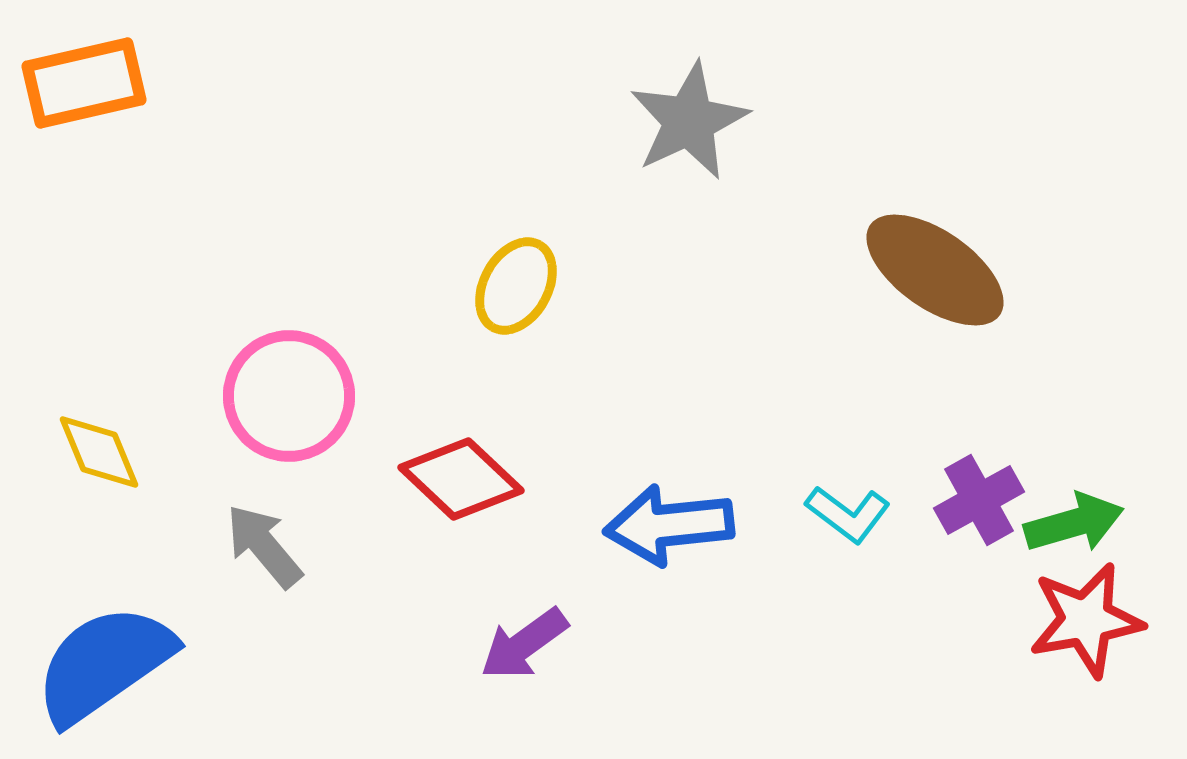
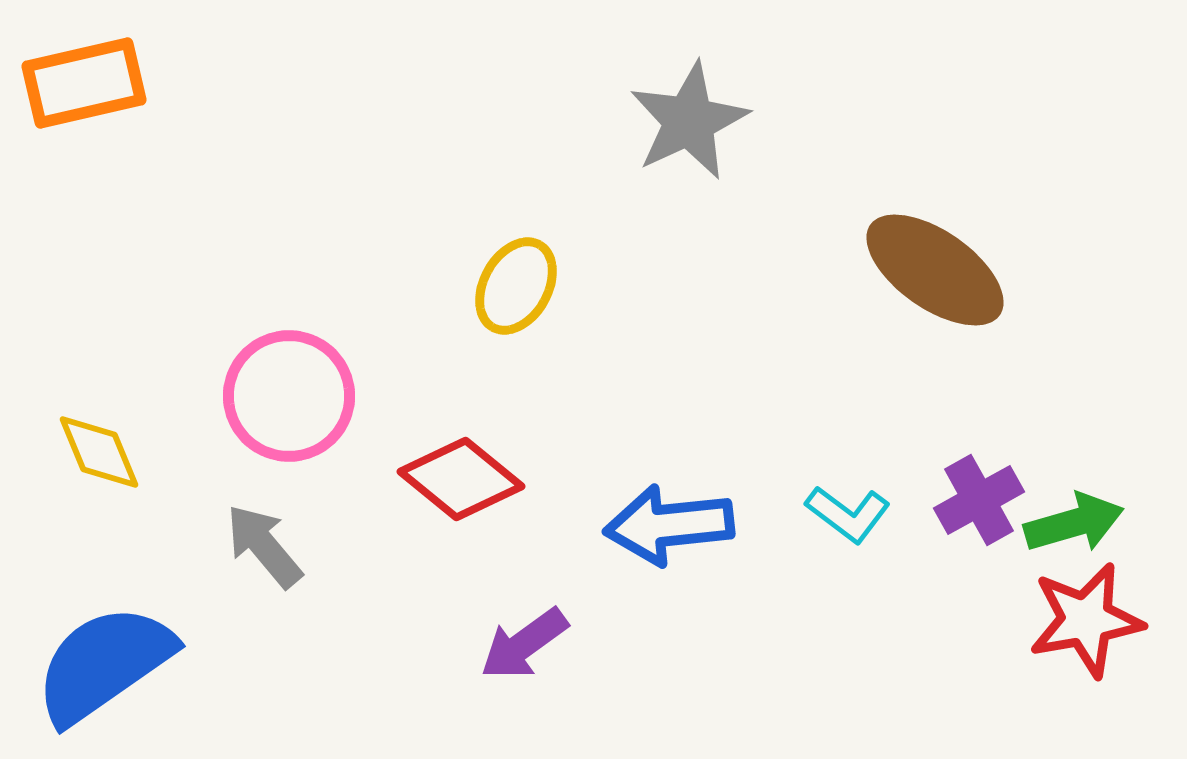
red diamond: rotated 4 degrees counterclockwise
